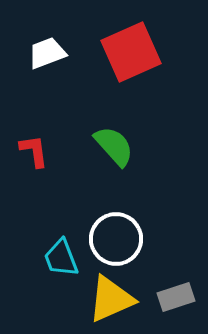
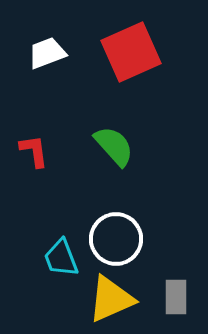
gray rectangle: rotated 72 degrees counterclockwise
